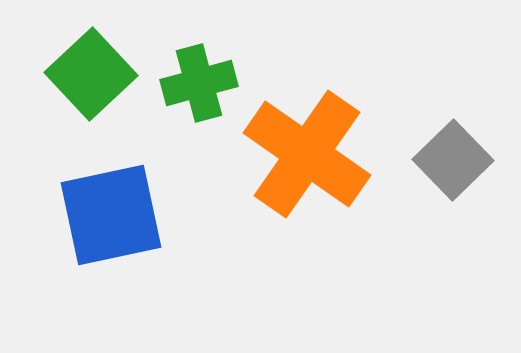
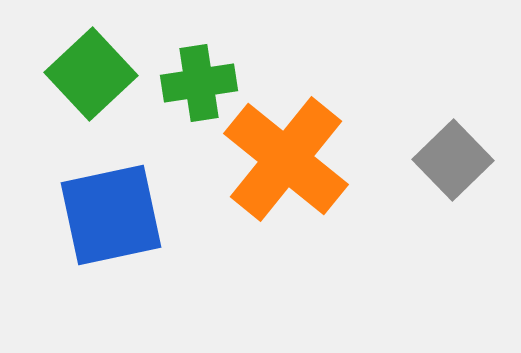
green cross: rotated 6 degrees clockwise
orange cross: moved 21 px left, 5 px down; rotated 4 degrees clockwise
